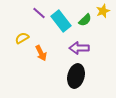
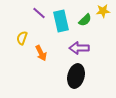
yellow star: rotated 16 degrees clockwise
cyan rectangle: rotated 25 degrees clockwise
yellow semicircle: rotated 40 degrees counterclockwise
